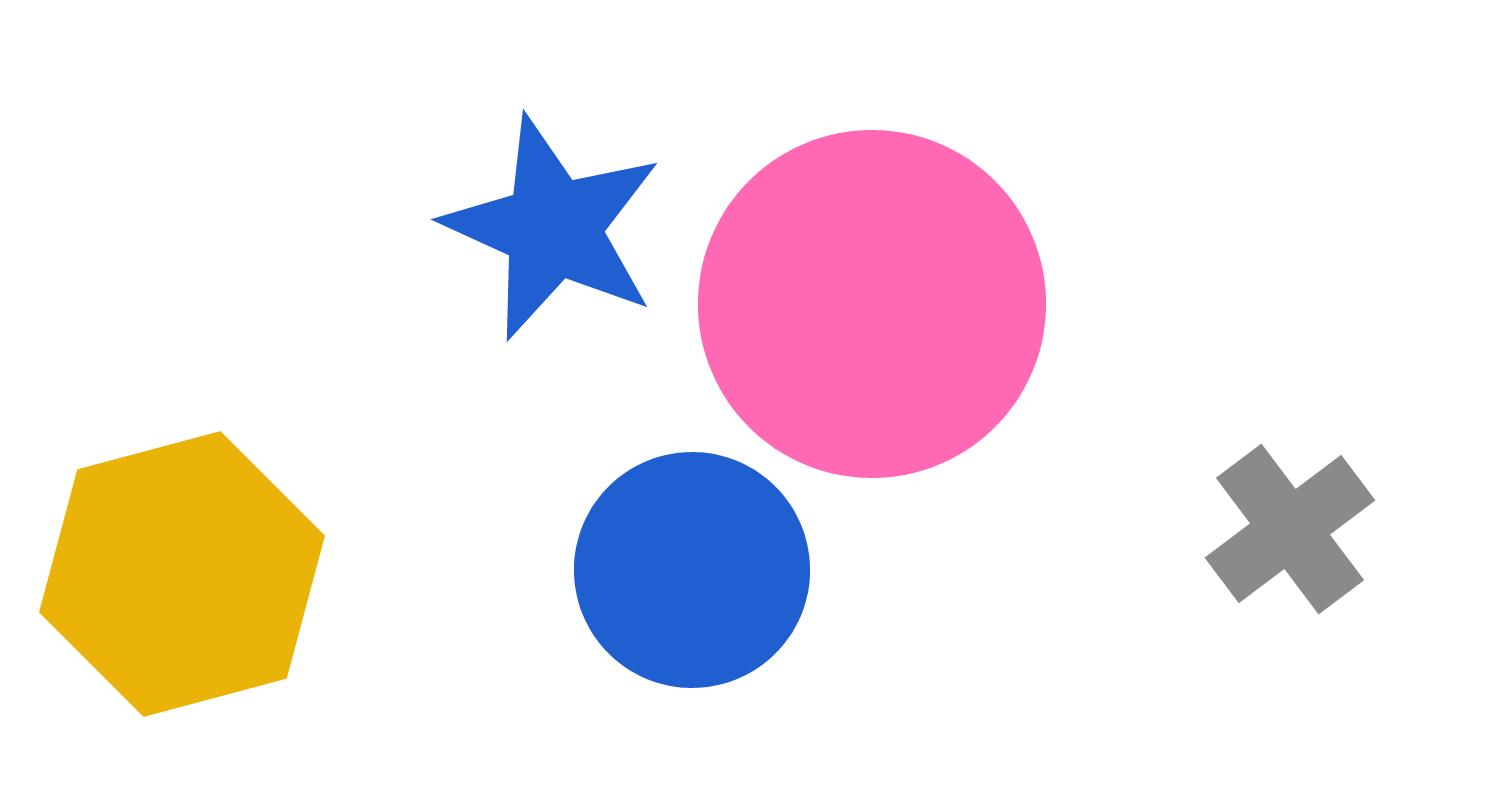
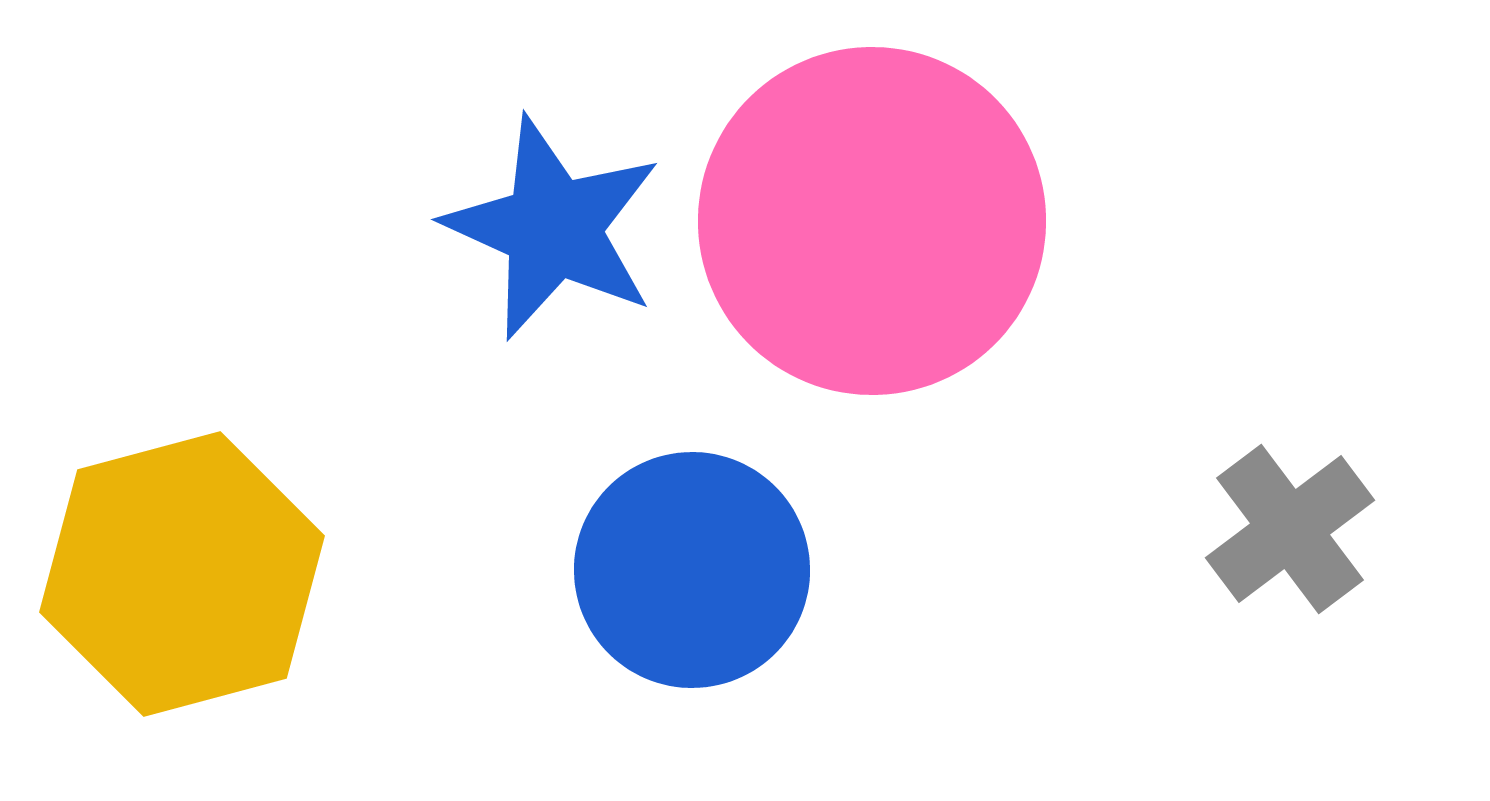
pink circle: moved 83 px up
